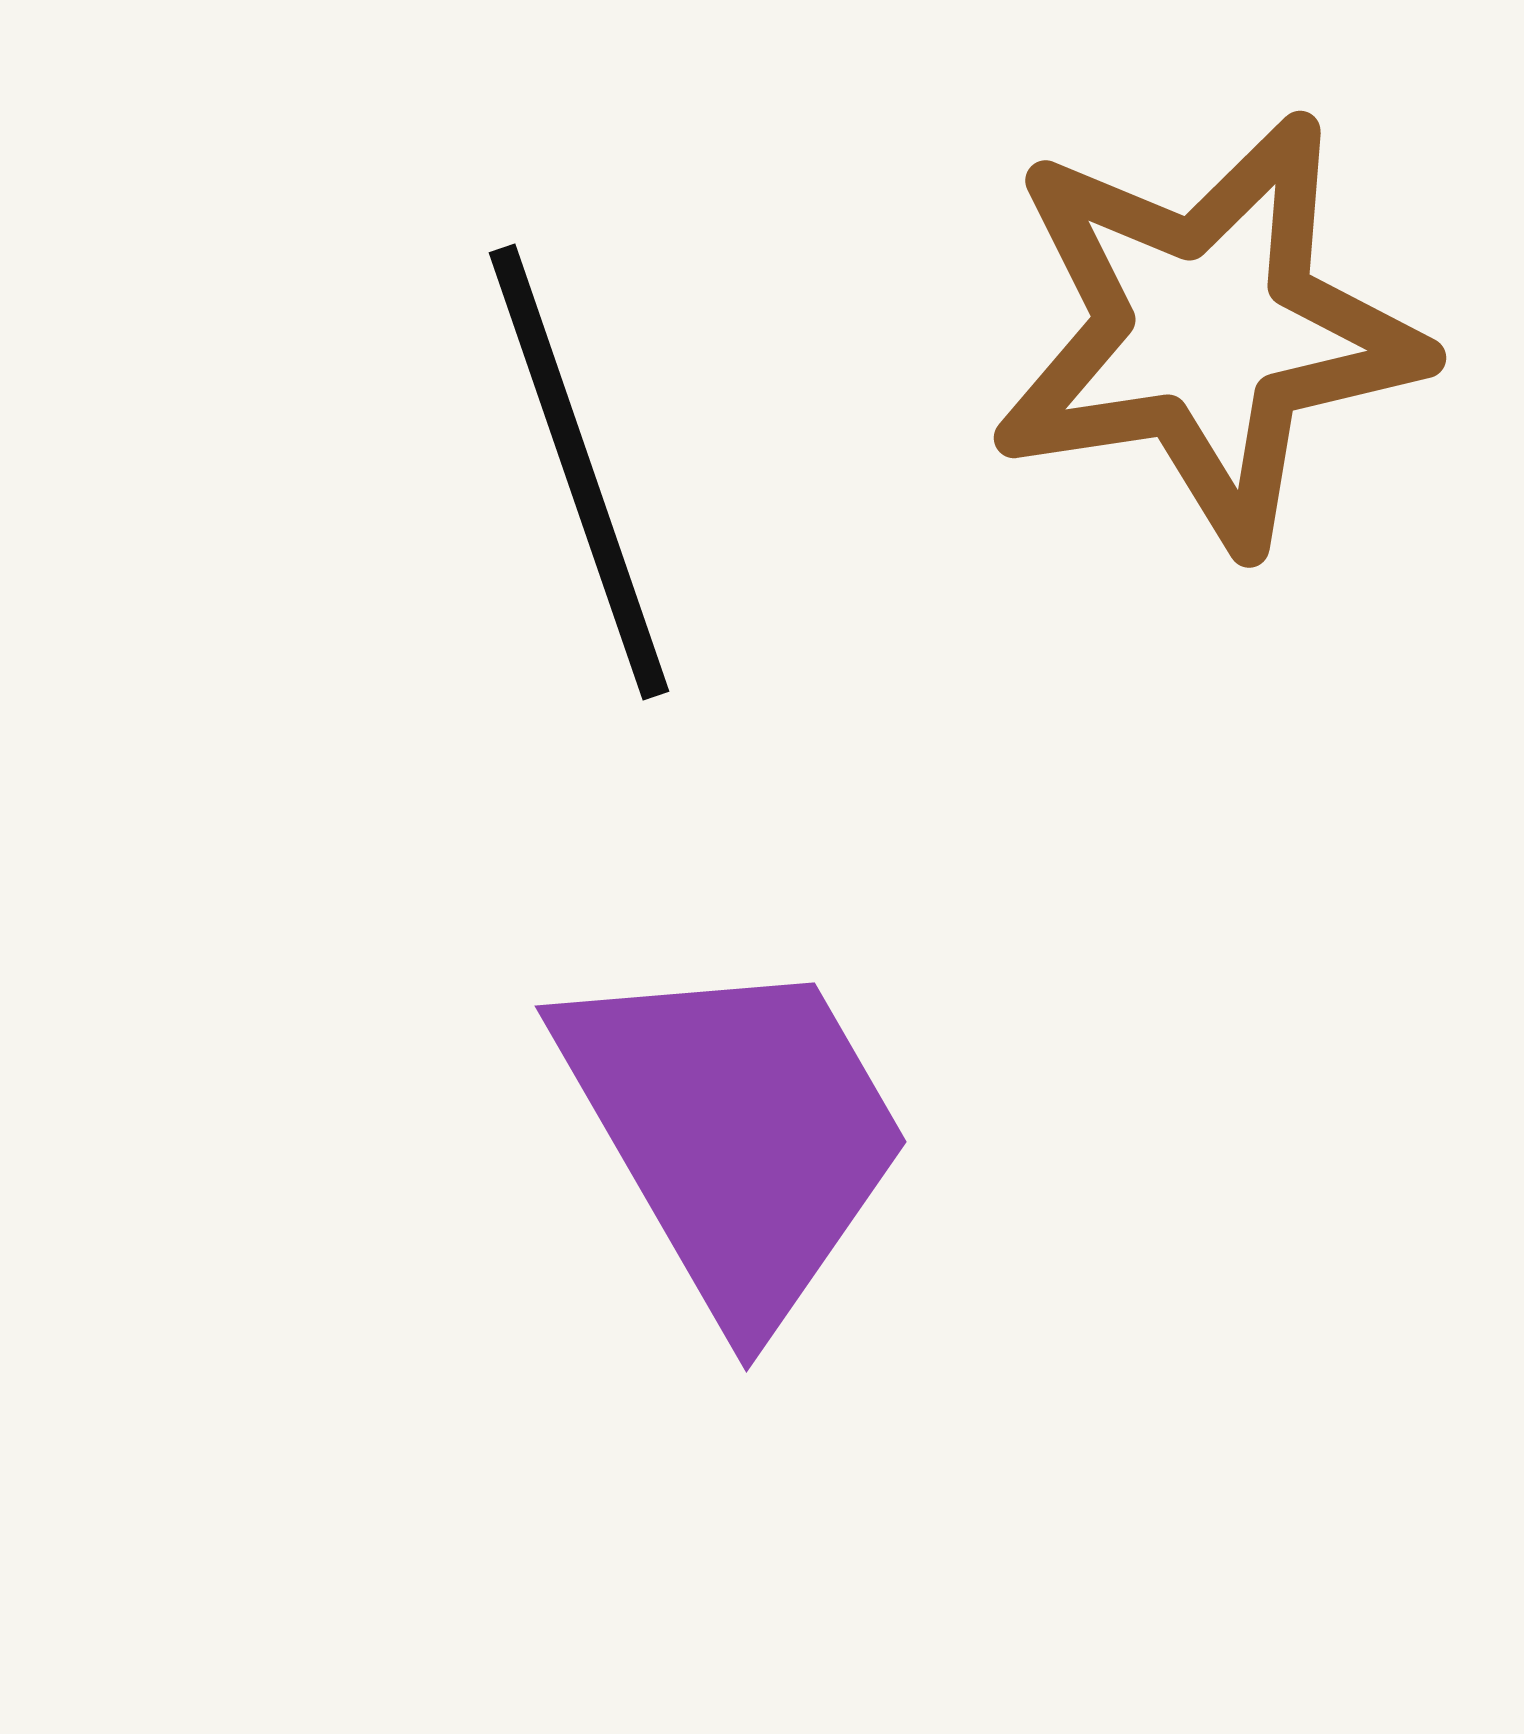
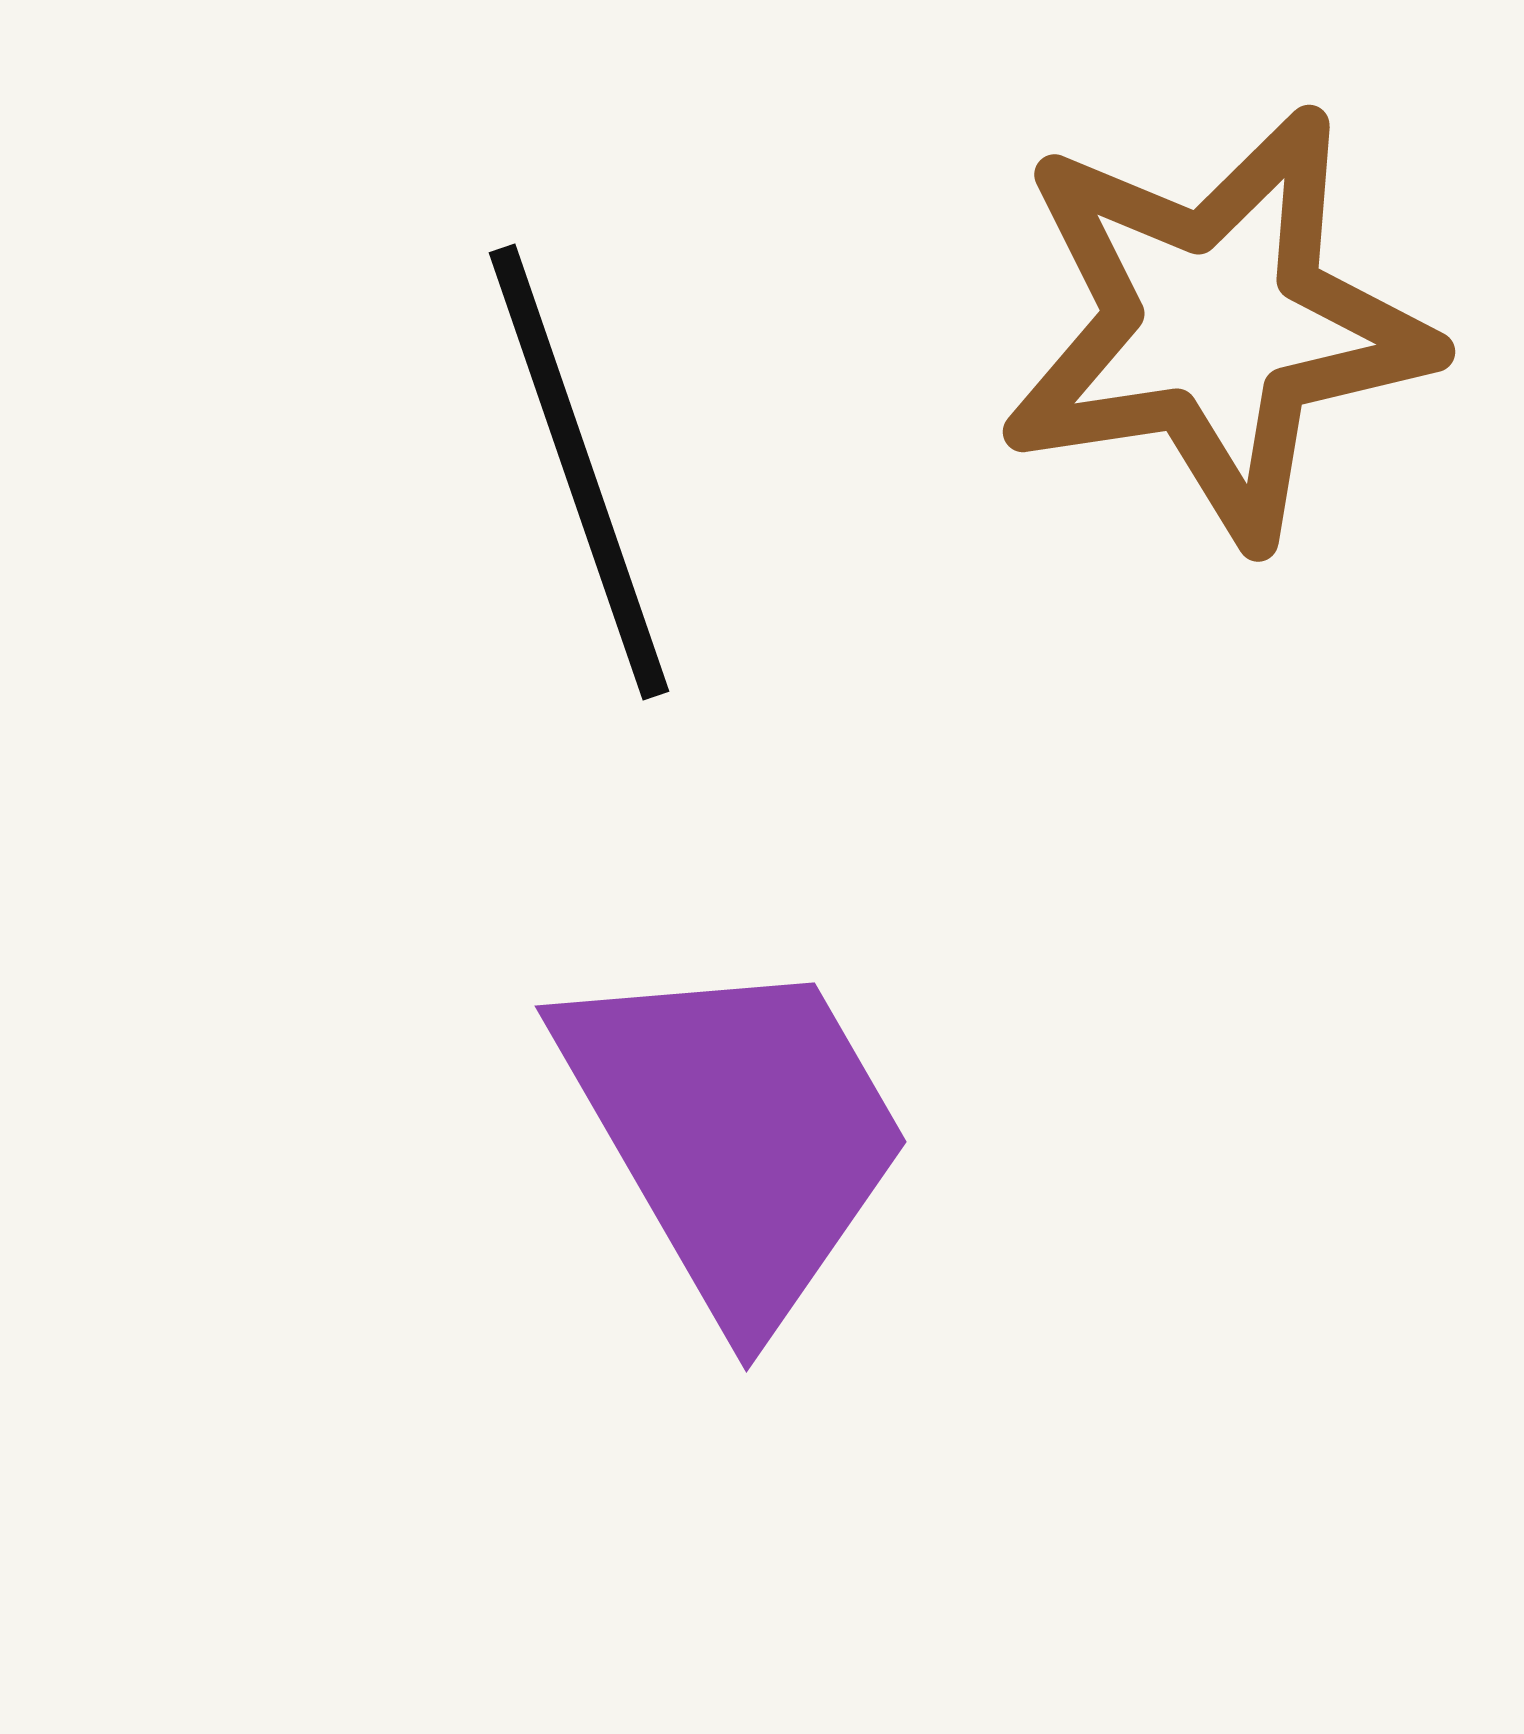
brown star: moved 9 px right, 6 px up
